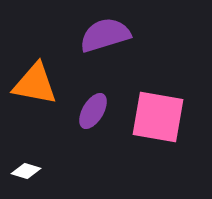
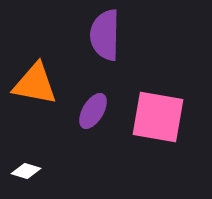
purple semicircle: rotated 72 degrees counterclockwise
